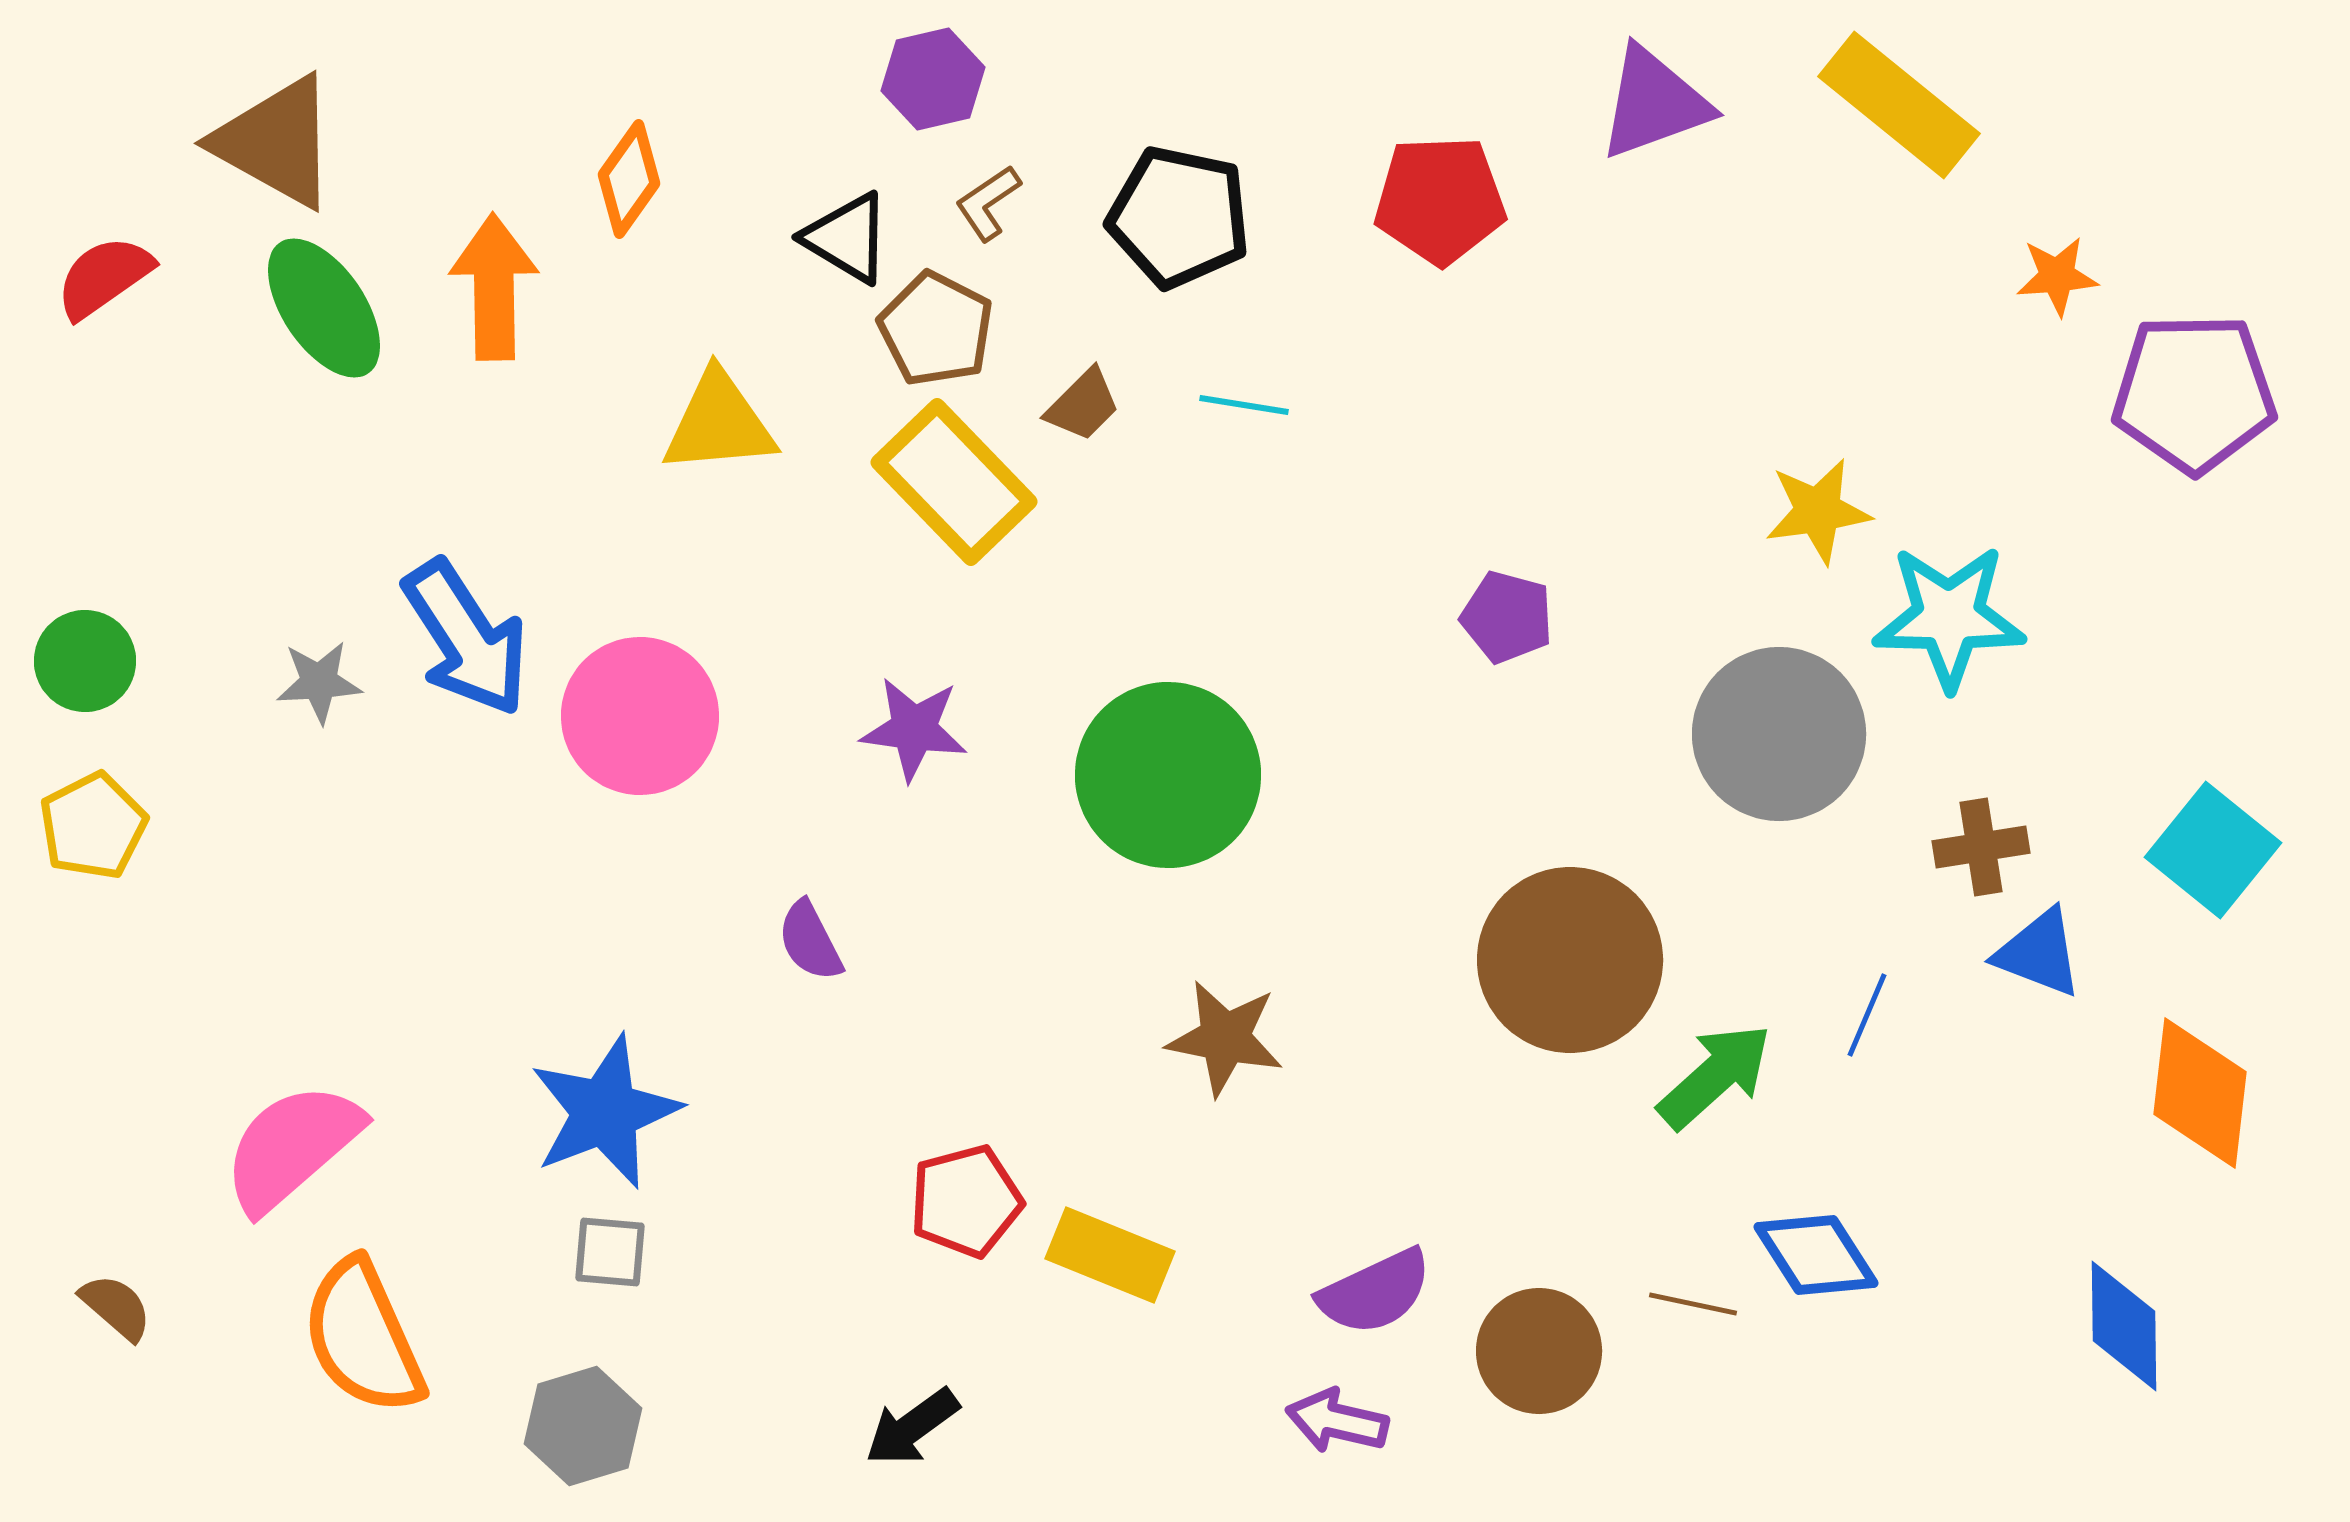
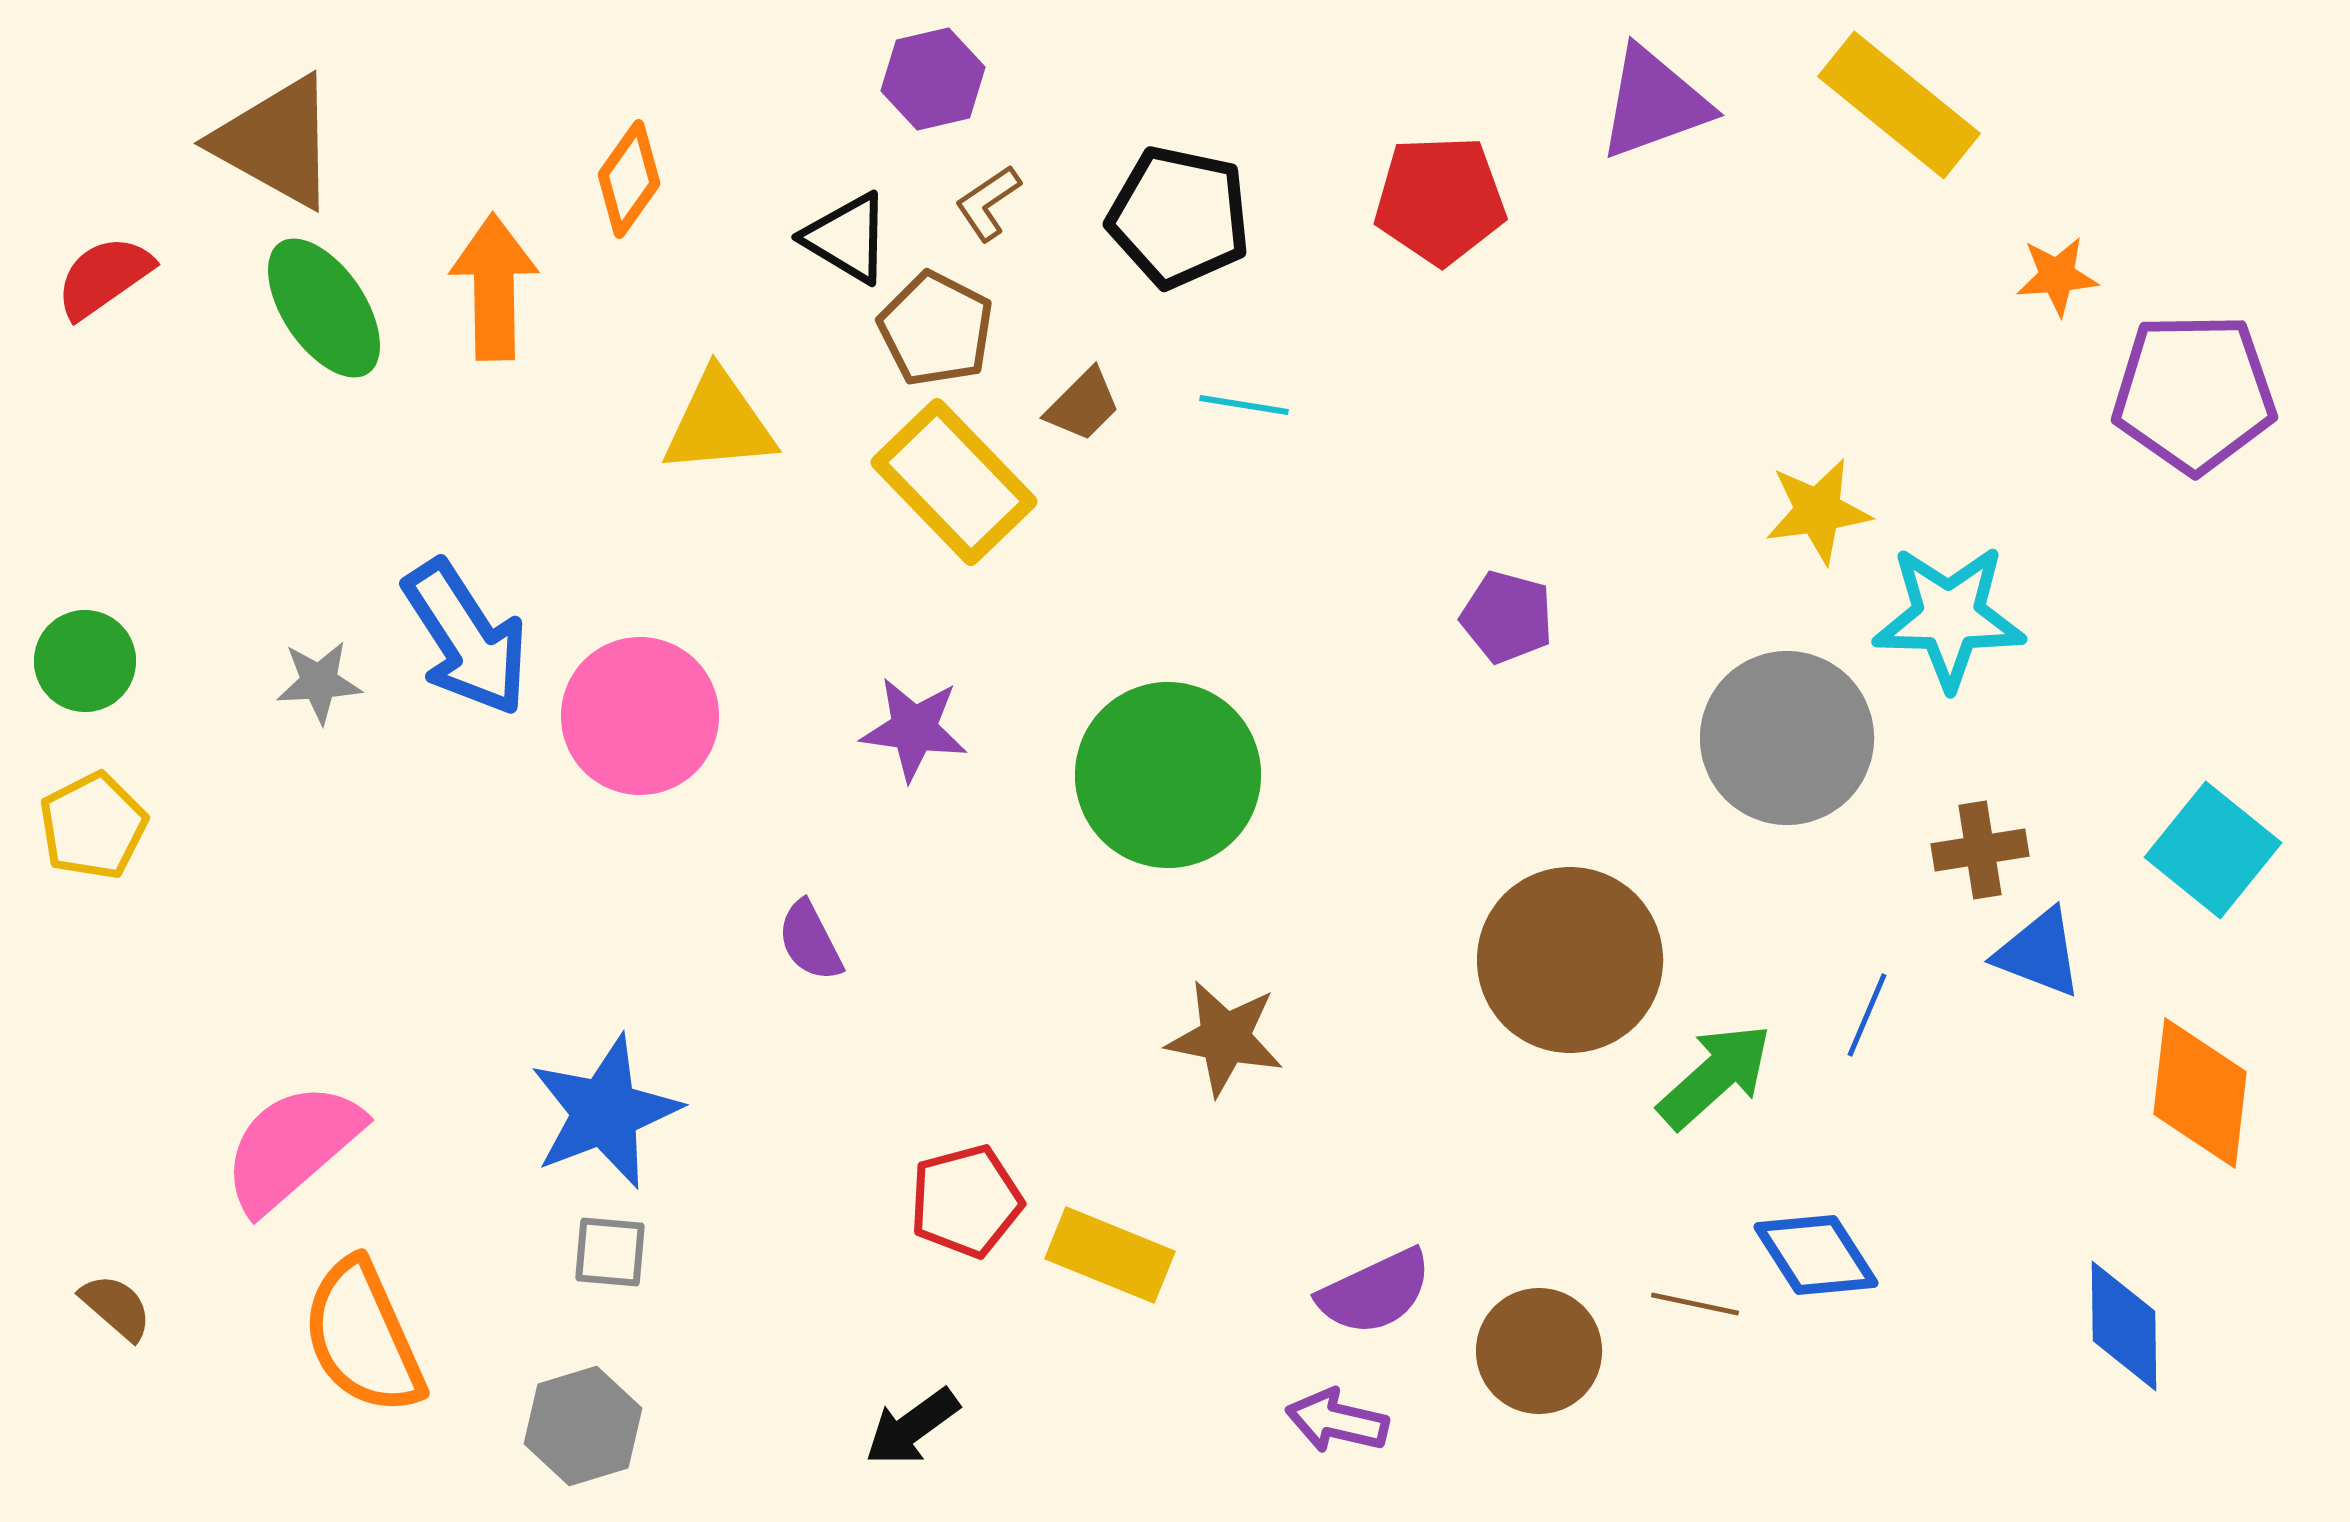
gray circle at (1779, 734): moved 8 px right, 4 px down
brown cross at (1981, 847): moved 1 px left, 3 px down
brown line at (1693, 1304): moved 2 px right
